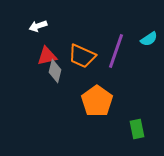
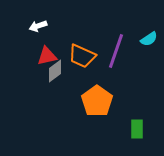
gray diamond: rotated 40 degrees clockwise
green rectangle: rotated 12 degrees clockwise
